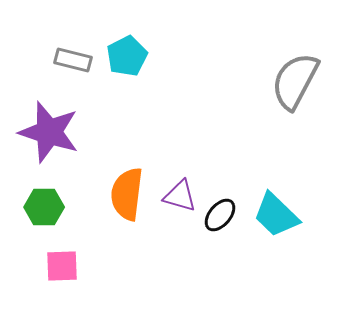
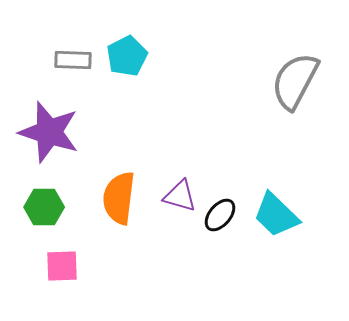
gray rectangle: rotated 12 degrees counterclockwise
orange semicircle: moved 8 px left, 4 px down
